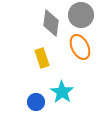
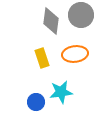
gray diamond: moved 2 px up
orange ellipse: moved 5 px left, 7 px down; rotated 70 degrees counterclockwise
cyan star: moved 1 px left; rotated 30 degrees clockwise
